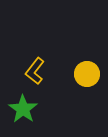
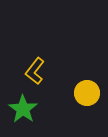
yellow circle: moved 19 px down
